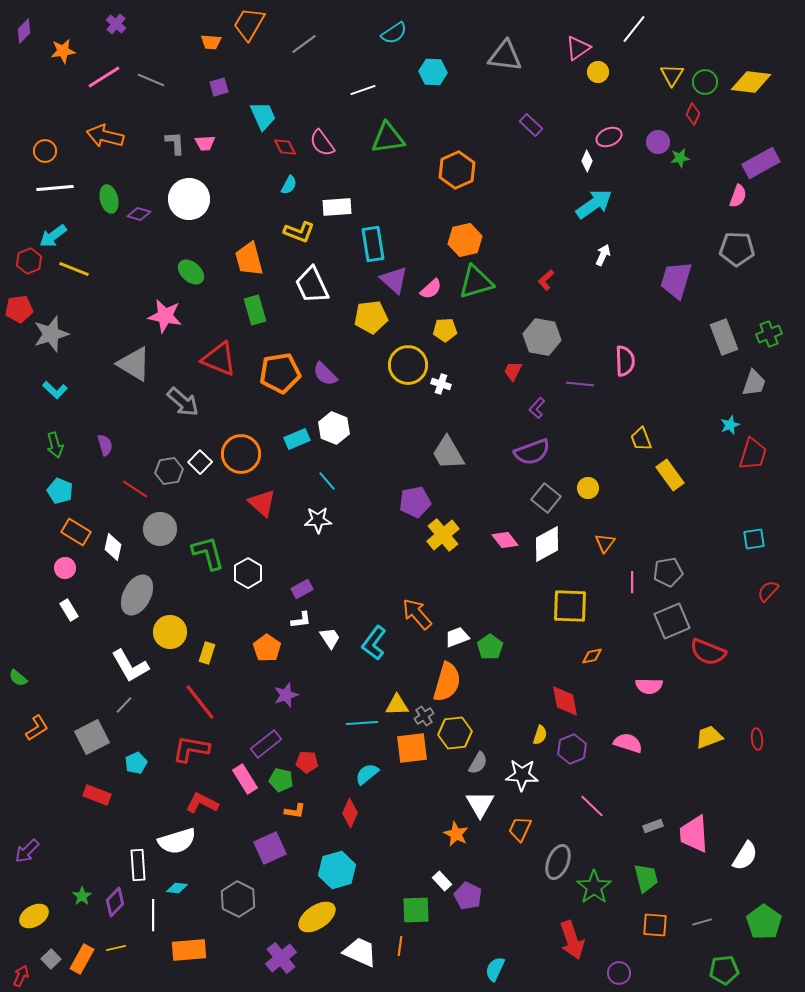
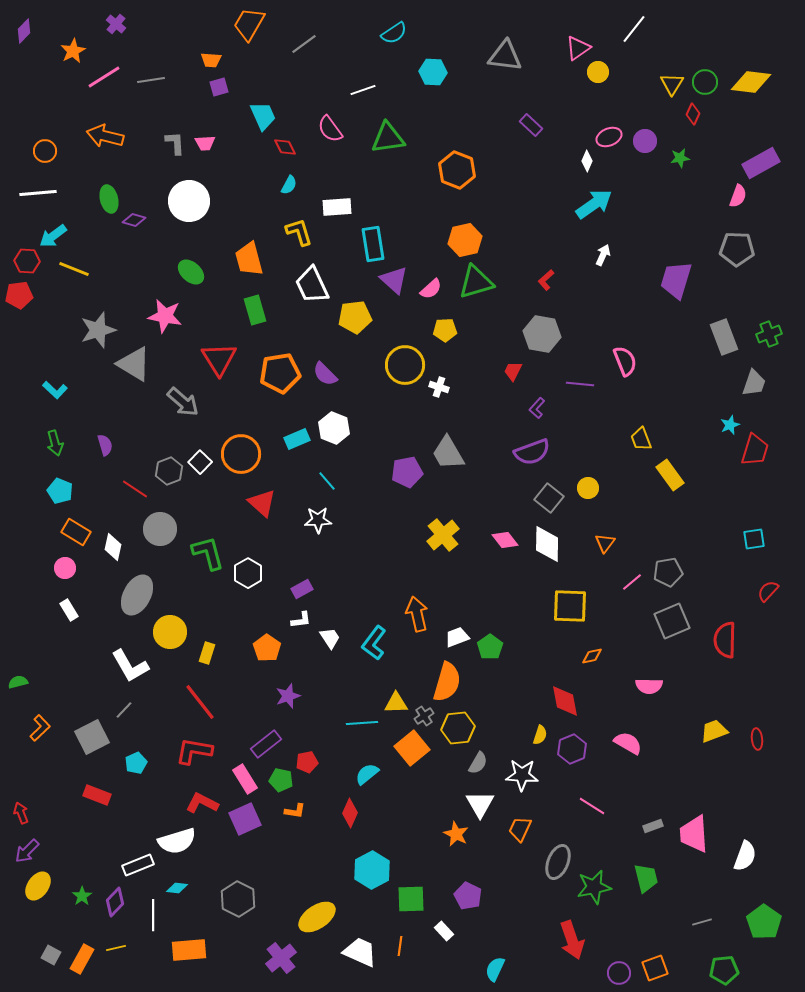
orange trapezoid at (211, 42): moved 18 px down
orange star at (63, 51): moved 10 px right; rotated 20 degrees counterclockwise
yellow triangle at (672, 75): moved 9 px down
gray line at (151, 80): rotated 32 degrees counterclockwise
purple circle at (658, 142): moved 13 px left, 1 px up
pink semicircle at (322, 143): moved 8 px right, 14 px up
orange hexagon at (457, 170): rotated 15 degrees counterclockwise
white line at (55, 188): moved 17 px left, 5 px down
white circle at (189, 199): moved 2 px down
purple diamond at (139, 214): moved 5 px left, 6 px down
yellow L-shape at (299, 232): rotated 128 degrees counterclockwise
red hexagon at (29, 261): moved 2 px left; rotated 25 degrees clockwise
red pentagon at (19, 309): moved 14 px up
yellow pentagon at (371, 317): moved 16 px left
gray star at (51, 334): moved 47 px right, 4 px up
gray hexagon at (542, 337): moved 3 px up
red triangle at (219, 359): rotated 36 degrees clockwise
pink semicircle at (625, 361): rotated 20 degrees counterclockwise
yellow circle at (408, 365): moved 3 px left
white cross at (441, 384): moved 2 px left, 3 px down
green arrow at (55, 445): moved 2 px up
red trapezoid at (753, 454): moved 2 px right, 4 px up
gray hexagon at (169, 471): rotated 12 degrees counterclockwise
gray square at (546, 498): moved 3 px right
purple pentagon at (415, 502): moved 8 px left, 30 px up
white diamond at (547, 544): rotated 60 degrees counterclockwise
pink line at (632, 582): rotated 50 degrees clockwise
orange arrow at (417, 614): rotated 28 degrees clockwise
red semicircle at (708, 652): moved 17 px right, 12 px up; rotated 69 degrees clockwise
green semicircle at (18, 678): moved 4 px down; rotated 126 degrees clockwise
purple star at (286, 695): moved 2 px right, 1 px down
gray line at (124, 705): moved 5 px down
yellow triangle at (397, 705): moved 1 px left, 2 px up
orange L-shape at (37, 728): moved 3 px right; rotated 12 degrees counterclockwise
yellow hexagon at (455, 733): moved 3 px right, 5 px up
yellow trapezoid at (709, 737): moved 5 px right, 6 px up
pink semicircle at (628, 743): rotated 12 degrees clockwise
orange square at (412, 748): rotated 32 degrees counterclockwise
red L-shape at (191, 749): moved 3 px right, 2 px down
red pentagon at (307, 762): rotated 15 degrees counterclockwise
pink line at (592, 806): rotated 12 degrees counterclockwise
purple square at (270, 848): moved 25 px left, 29 px up
white semicircle at (745, 856): rotated 12 degrees counterclockwise
white rectangle at (138, 865): rotated 72 degrees clockwise
cyan hexagon at (337, 870): moved 35 px right; rotated 12 degrees counterclockwise
white rectangle at (442, 881): moved 2 px right, 50 px down
green star at (594, 887): rotated 24 degrees clockwise
green square at (416, 910): moved 5 px left, 11 px up
yellow ellipse at (34, 916): moved 4 px right, 30 px up; rotated 24 degrees counterclockwise
orange square at (655, 925): moved 43 px down; rotated 24 degrees counterclockwise
gray square at (51, 959): moved 4 px up; rotated 18 degrees counterclockwise
red arrow at (21, 976): moved 163 px up; rotated 45 degrees counterclockwise
